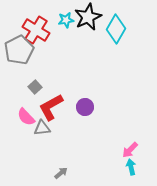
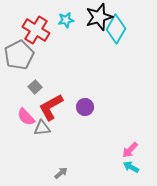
black star: moved 11 px right; rotated 8 degrees clockwise
gray pentagon: moved 5 px down
cyan arrow: rotated 49 degrees counterclockwise
